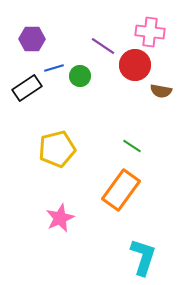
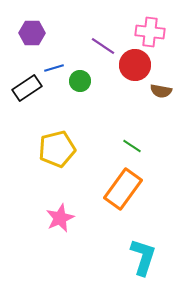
purple hexagon: moved 6 px up
green circle: moved 5 px down
orange rectangle: moved 2 px right, 1 px up
